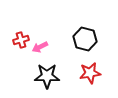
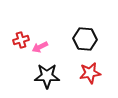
black hexagon: rotated 10 degrees counterclockwise
